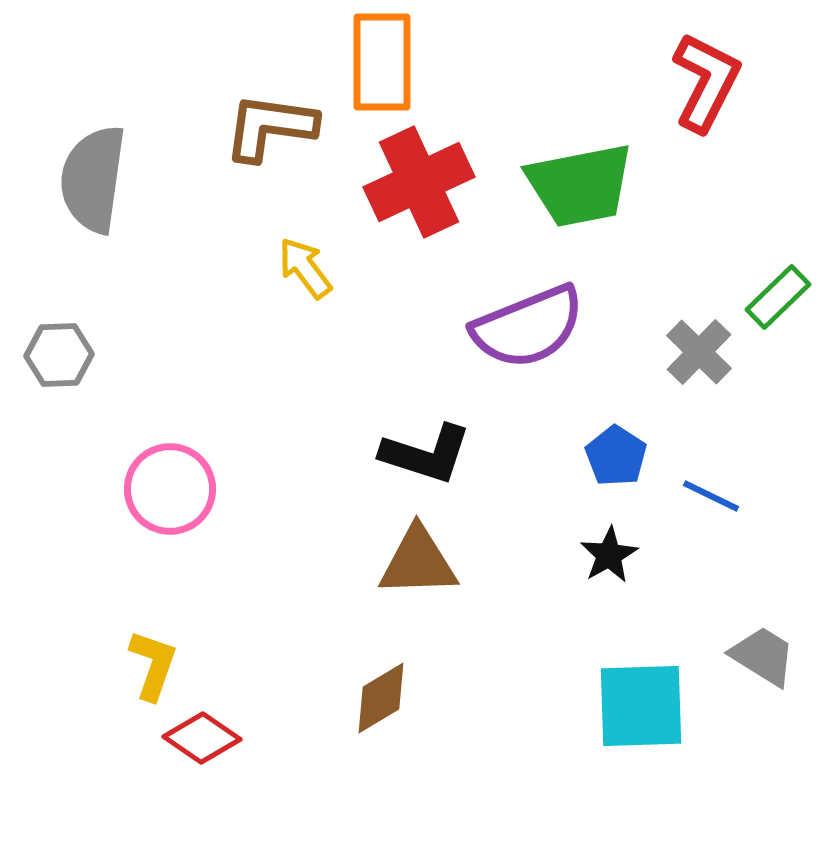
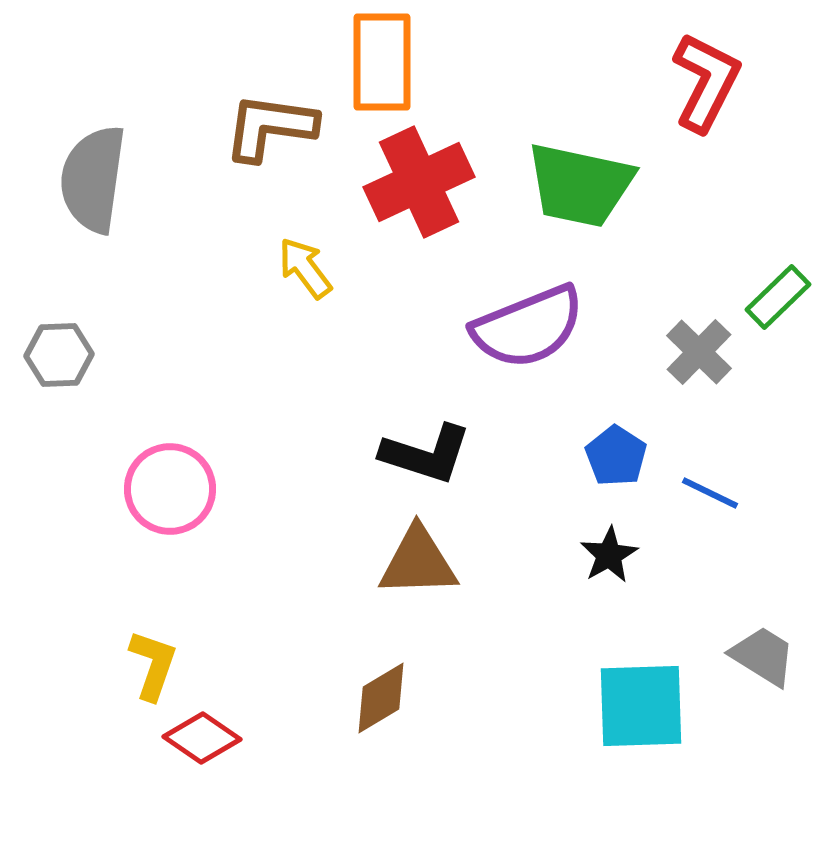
green trapezoid: rotated 23 degrees clockwise
blue line: moved 1 px left, 3 px up
